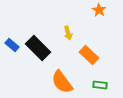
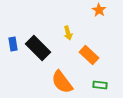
blue rectangle: moved 1 px right, 1 px up; rotated 40 degrees clockwise
